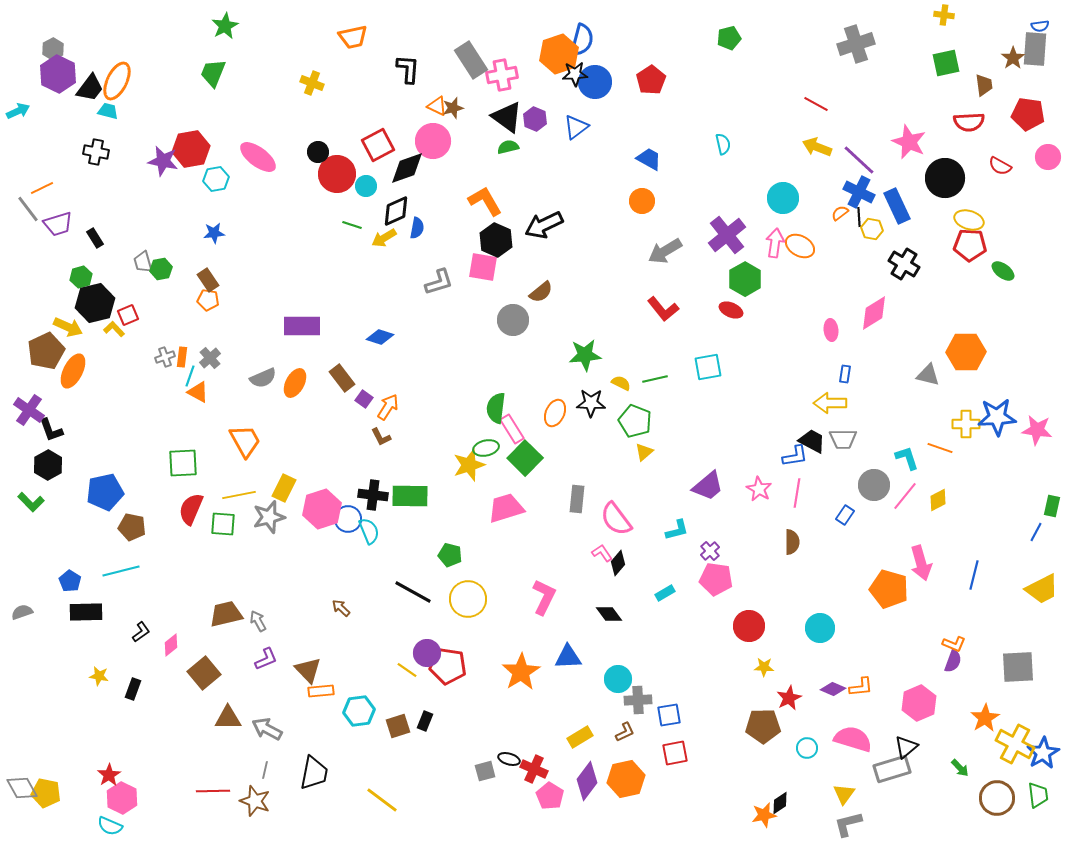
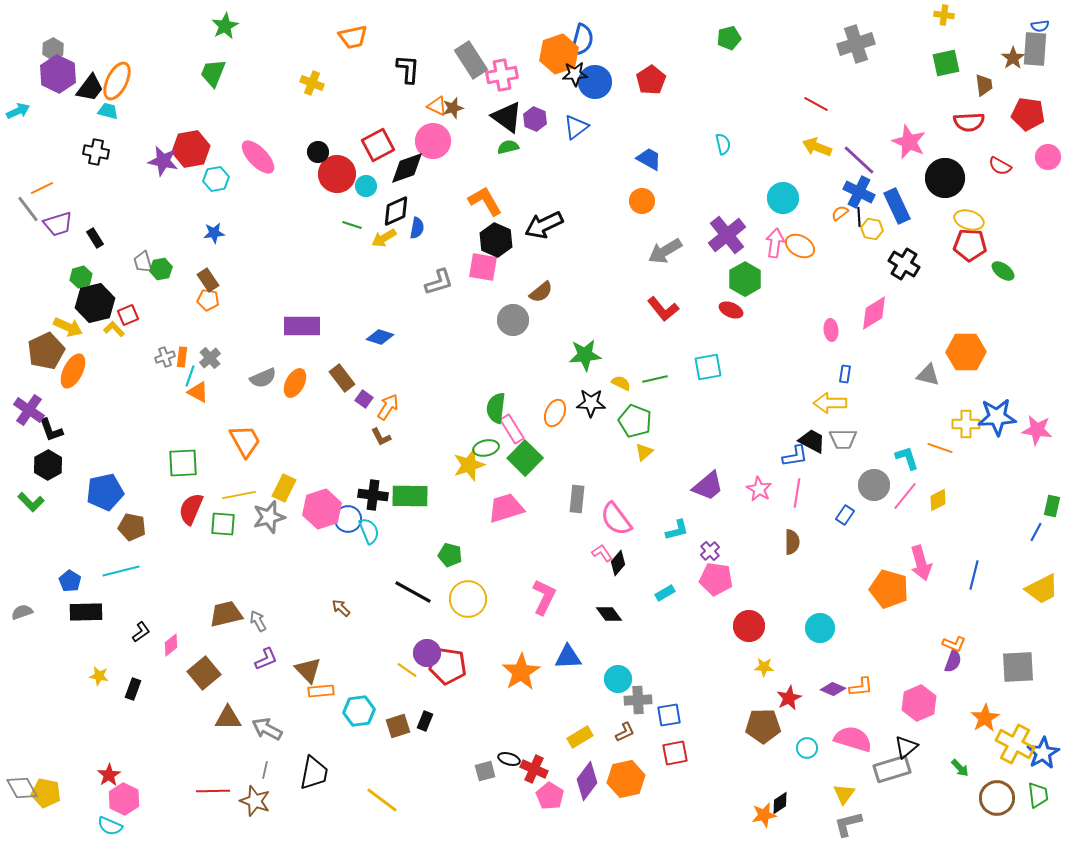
pink ellipse at (258, 157): rotated 9 degrees clockwise
pink hexagon at (122, 798): moved 2 px right, 1 px down
